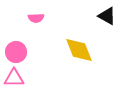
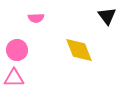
black triangle: rotated 24 degrees clockwise
pink circle: moved 1 px right, 2 px up
